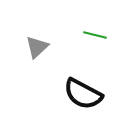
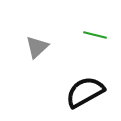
black semicircle: moved 2 px right, 2 px up; rotated 123 degrees clockwise
